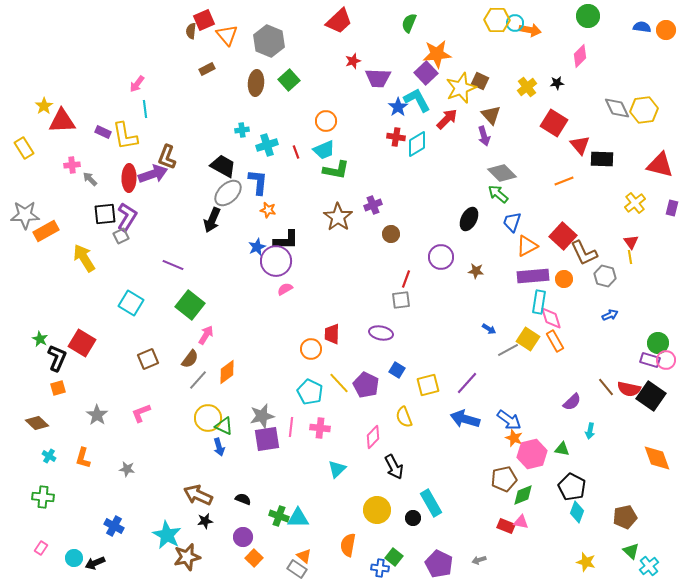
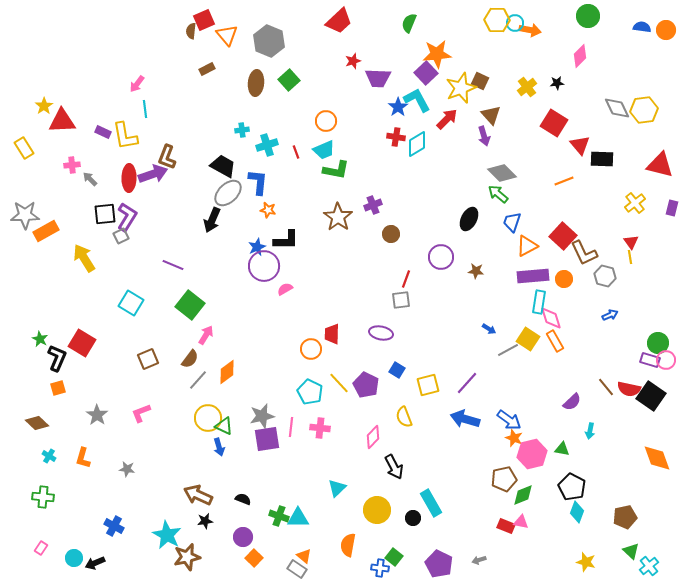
purple circle at (276, 261): moved 12 px left, 5 px down
cyan triangle at (337, 469): moved 19 px down
